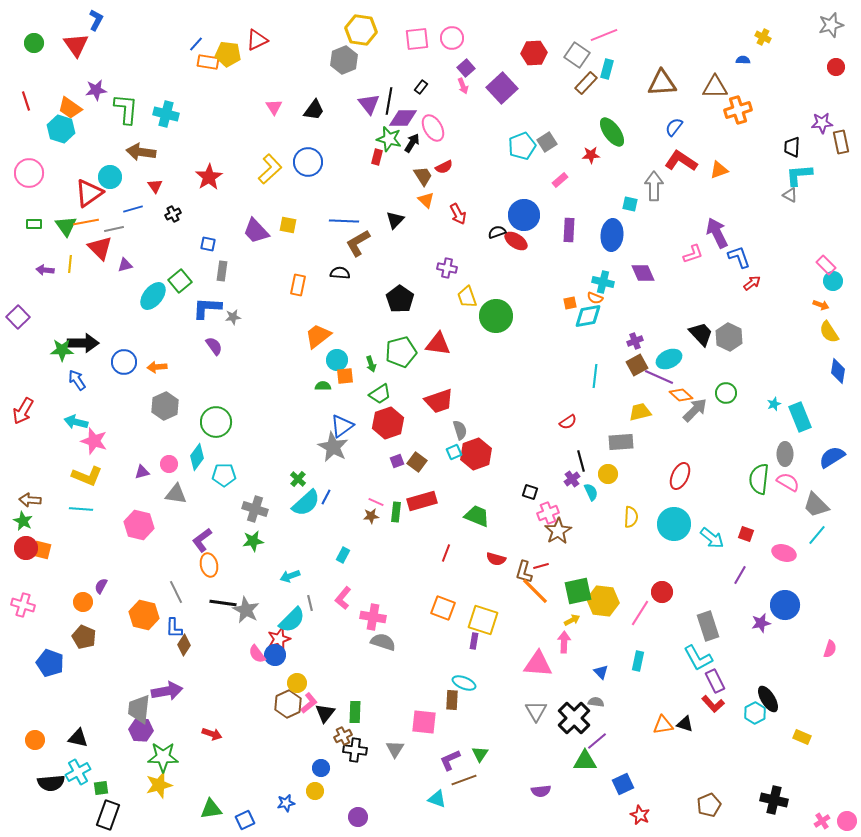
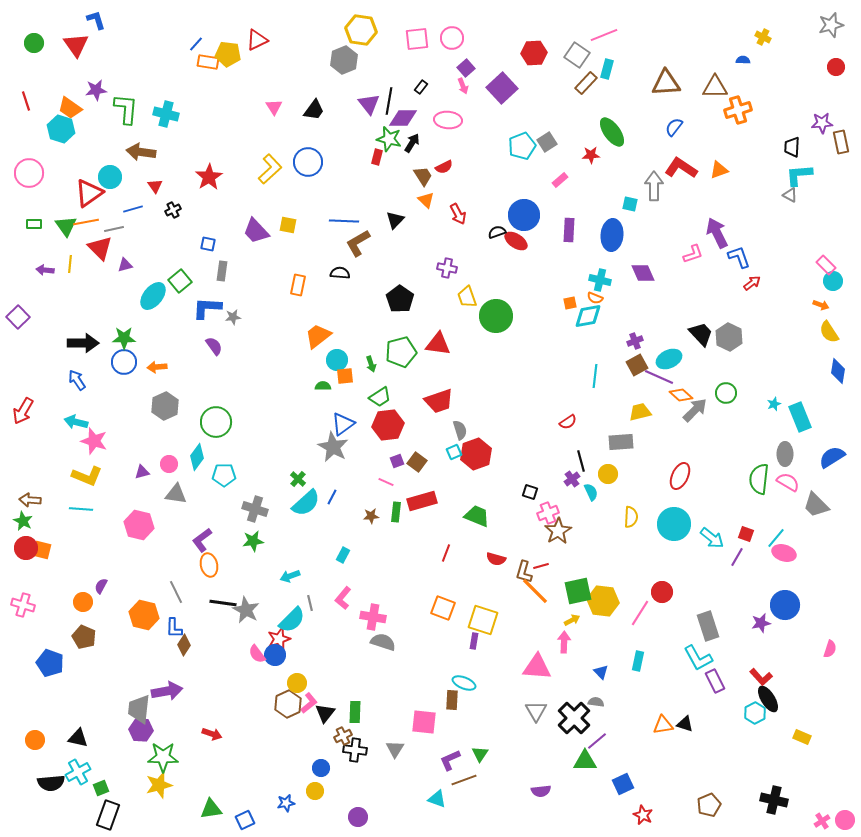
blue L-shape at (96, 20): rotated 45 degrees counterclockwise
brown triangle at (662, 83): moved 4 px right
pink ellipse at (433, 128): moved 15 px right, 8 px up; rotated 56 degrees counterclockwise
red L-shape at (681, 161): moved 7 px down
black cross at (173, 214): moved 4 px up
cyan cross at (603, 282): moved 3 px left, 2 px up
green star at (62, 350): moved 62 px right, 12 px up
green trapezoid at (380, 394): moved 3 px down
red hexagon at (388, 423): moved 2 px down; rotated 12 degrees clockwise
blue triangle at (342, 426): moved 1 px right, 2 px up
blue line at (326, 497): moved 6 px right
pink line at (376, 502): moved 10 px right, 20 px up
cyan line at (817, 535): moved 41 px left, 3 px down
purple line at (740, 575): moved 3 px left, 18 px up
pink triangle at (538, 664): moved 1 px left, 3 px down
red L-shape at (713, 704): moved 48 px right, 27 px up
green square at (101, 788): rotated 14 degrees counterclockwise
red star at (640, 815): moved 3 px right
pink circle at (847, 821): moved 2 px left, 1 px up
